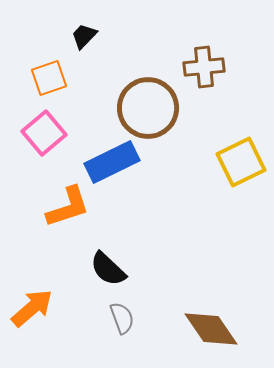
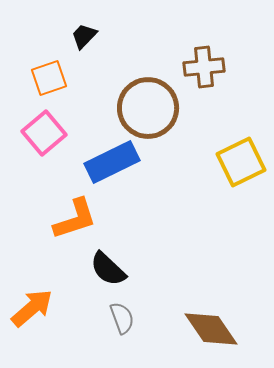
orange L-shape: moved 7 px right, 12 px down
